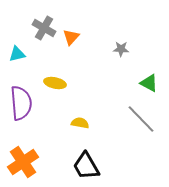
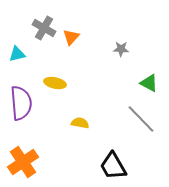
black trapezoid: moved 27 px right
